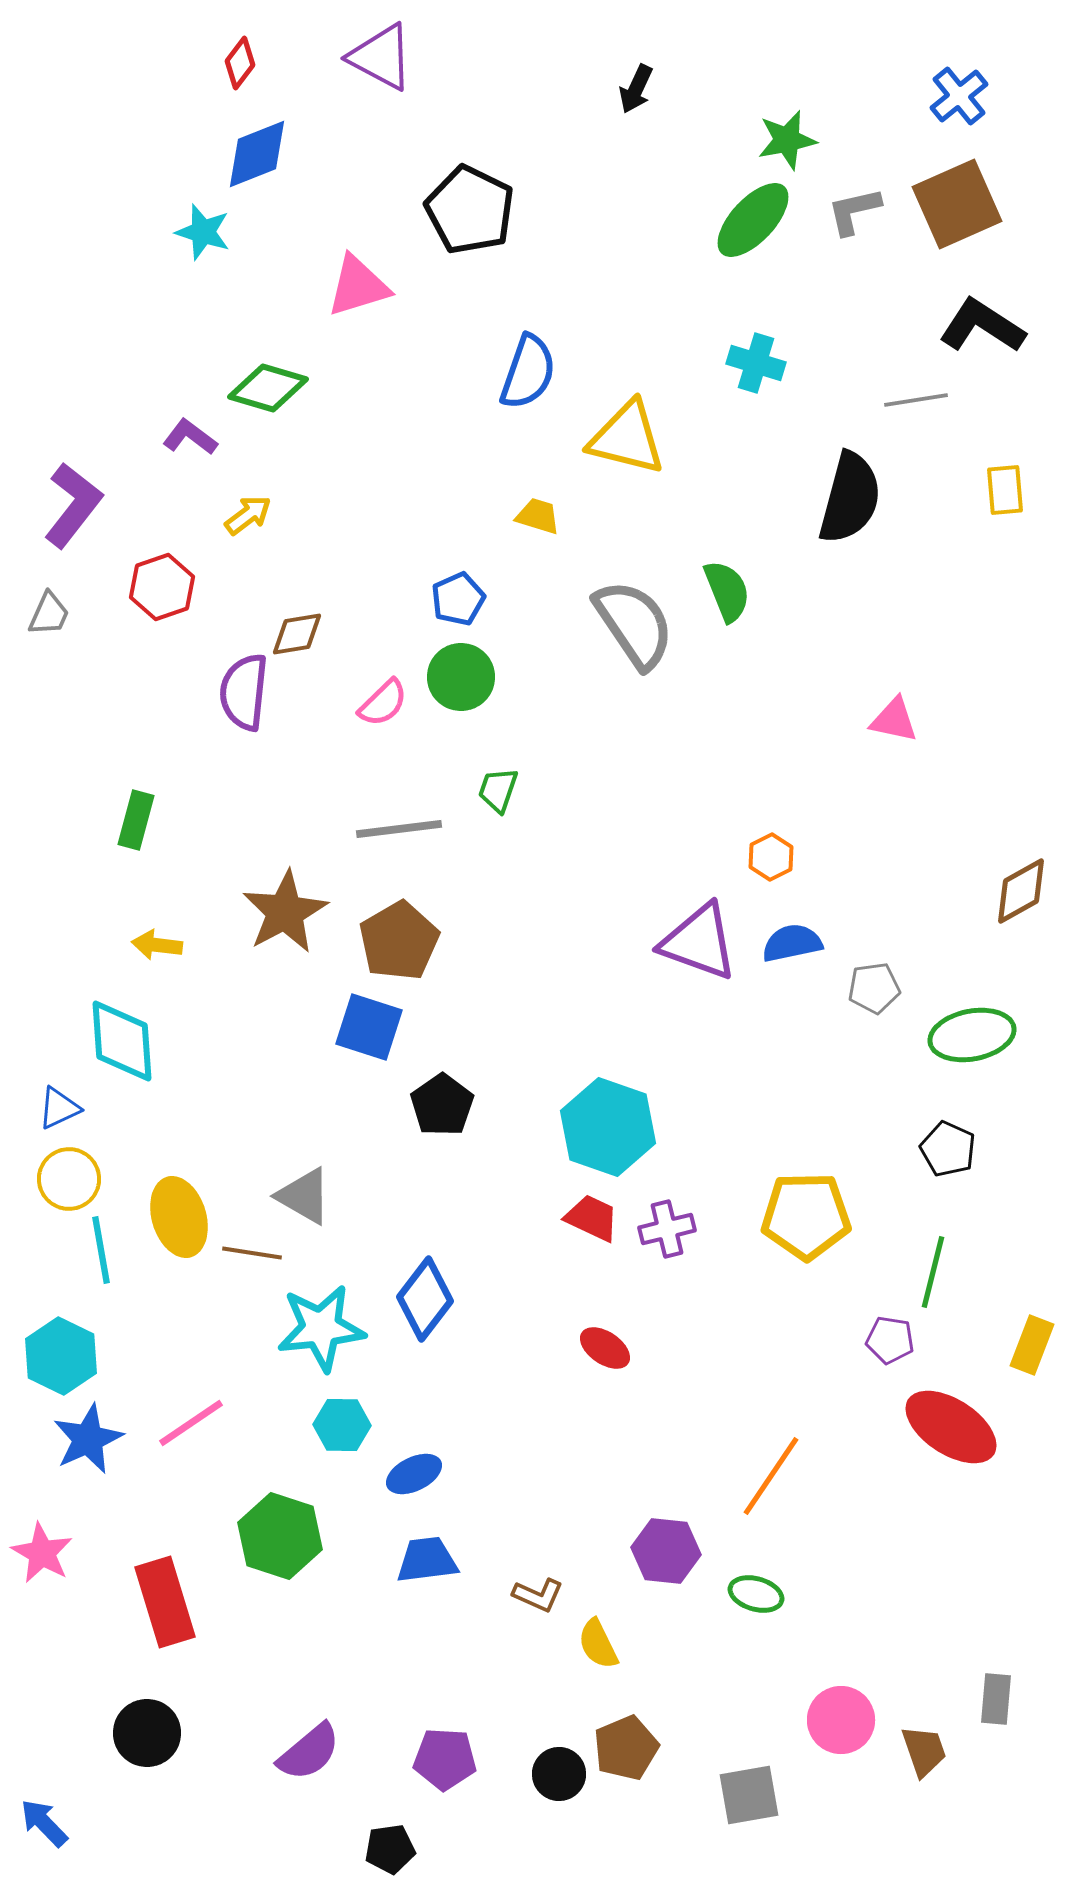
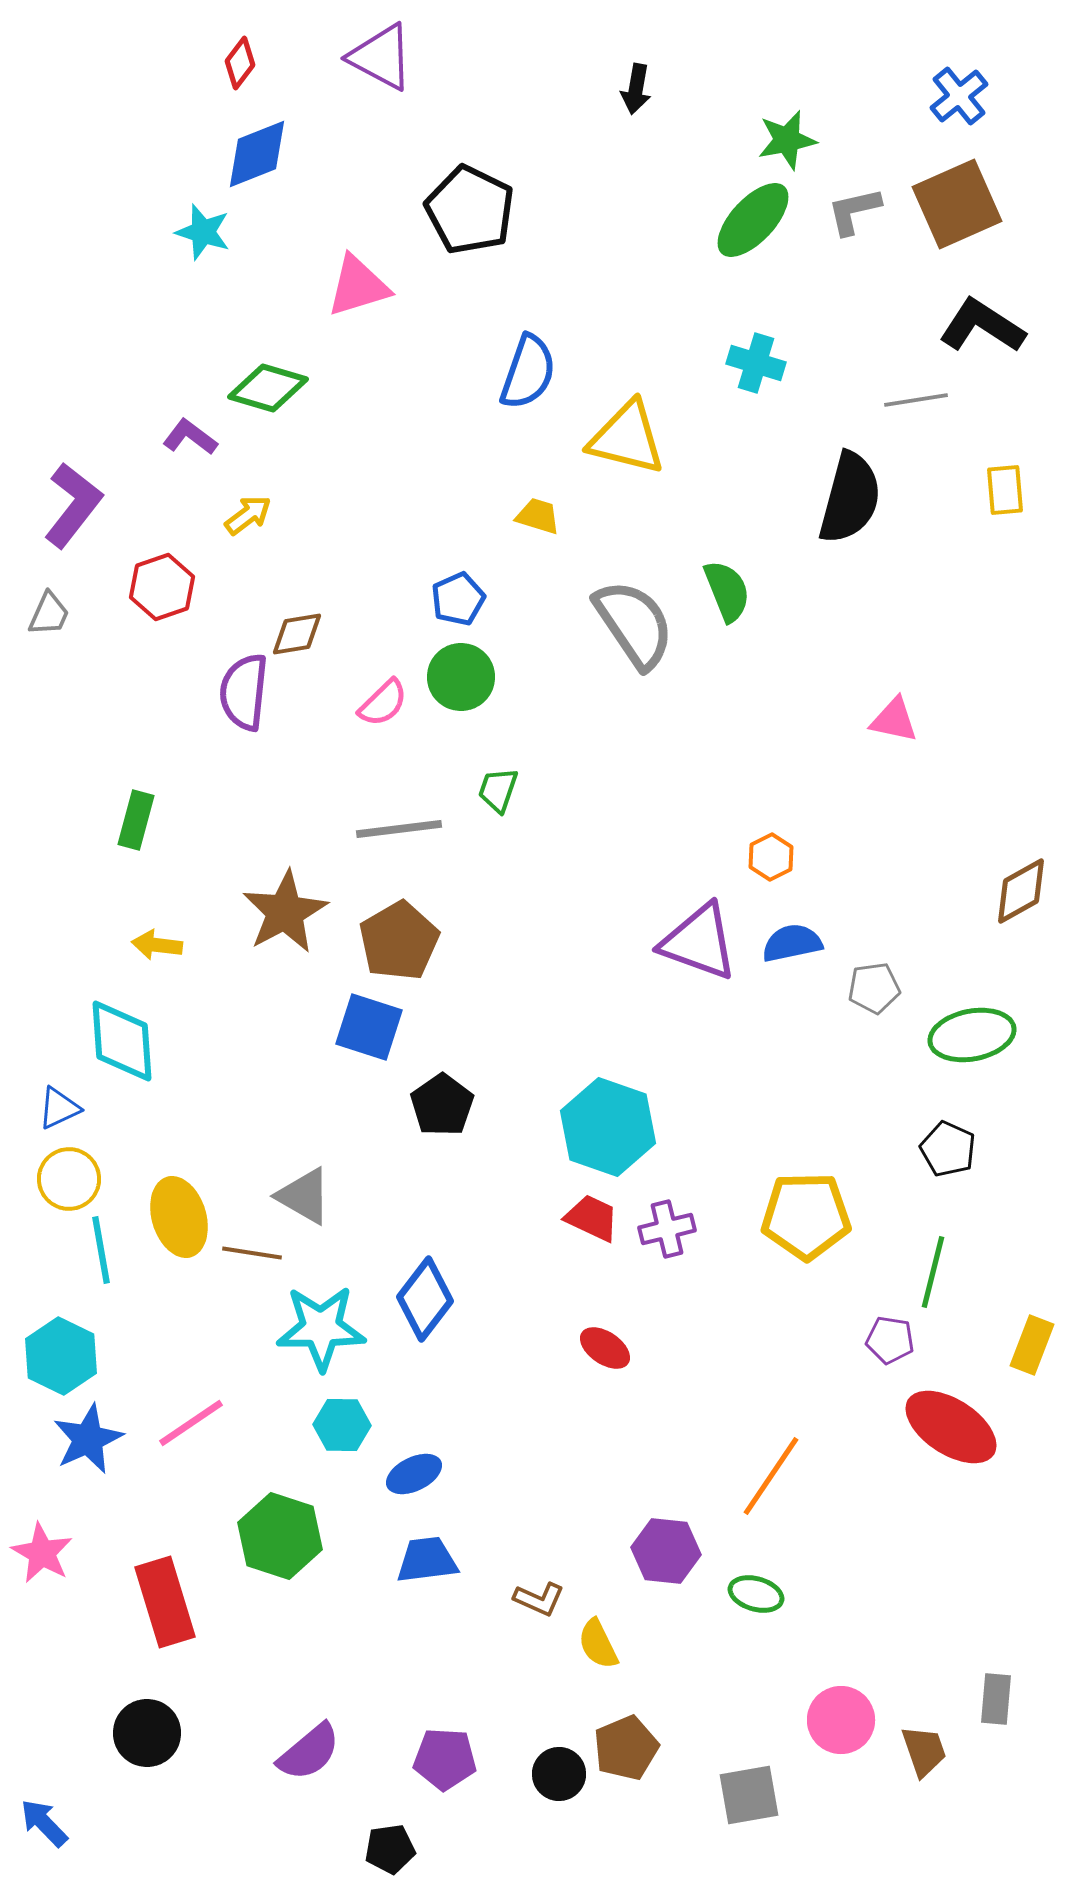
black arrow at (636, 89): rotated 15 degrees counterclockwise
cyan star at (321, 1328): rotated 6 degrees clockwise
brown L-shape at (538, 1595): moved 1 px right, 4 px down
